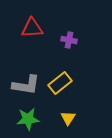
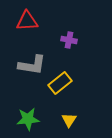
red triangle: moved 5 px left, 7 px up
gray L-shape: moved 6 px right, 20 px up
yellow triangle: moved 1 px right, 2 px down
